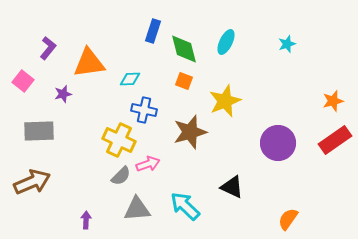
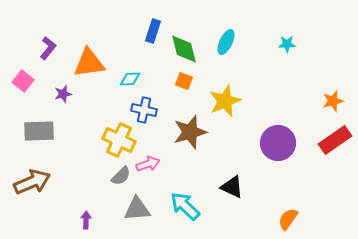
cyan star: rotated 18 degrees clockwise
